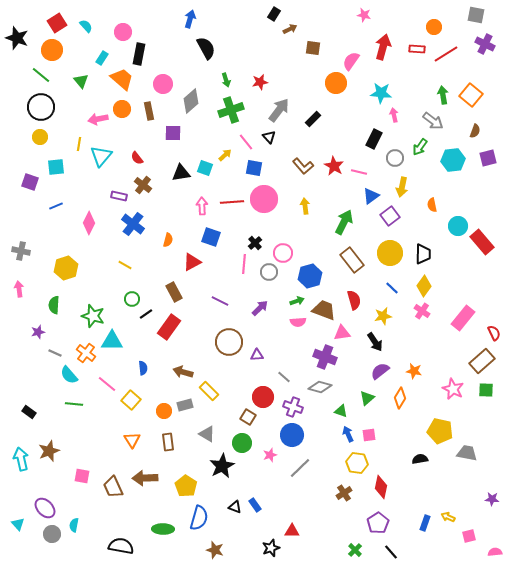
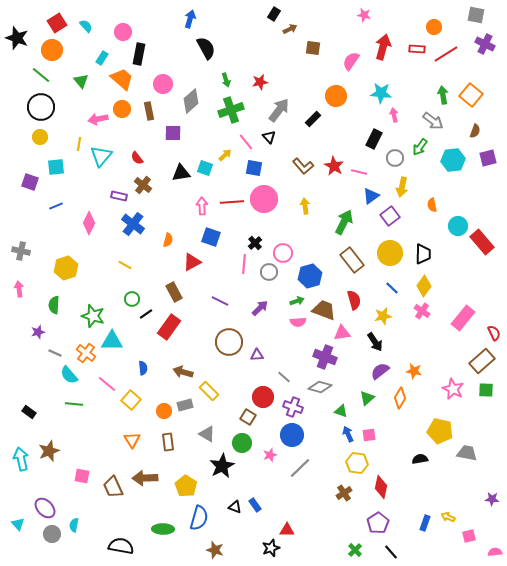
orange circle at (336, 83): moved 13 px down
red triangle at (292, 531): moved 5 px left, 1 px up
